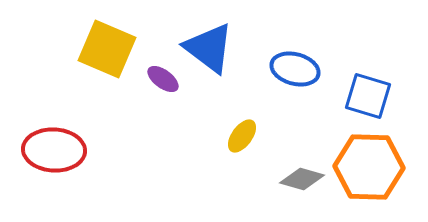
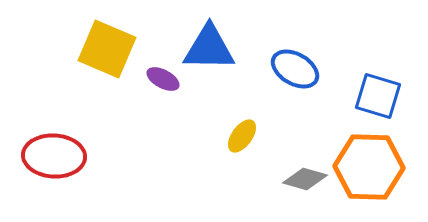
blue triangle: rotated 36 degrees counterclockwise
blue ellipse: rotated 15 degrees clockwise
purple ellipse: rotated 8 degrees counterclockwise
blue square: moved 10 px right
red ellipse: moved 6 px down
gray diamond: moved 3 px right
